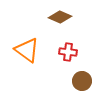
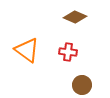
brown diamond: moved 15 px right
brown circle: moved 4 px down
